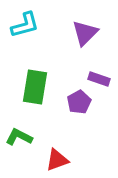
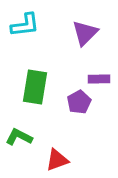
cyan L-shape: rotated 8 degrees clockwise
purple rectangle: rotated 20 degrees counterclockwise
